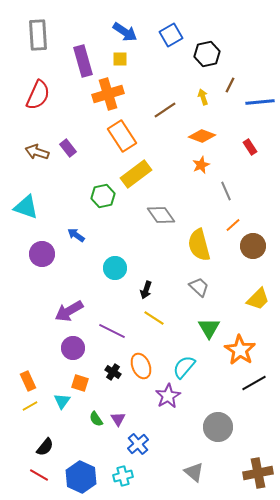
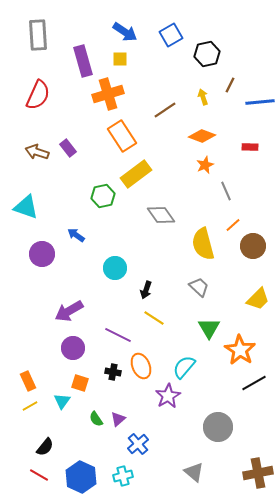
red rectangle at (250, 147): rotated 56 degrees counterclockwise
orange star at (201, 165): moved 4 px right
yellow semicircle at (199, 245): moved 4 px right, 1 px up
purple line at (112, 331): moved 6 px right, 4 px down
black cross at (113, 372): rotated 21 degrees counterclockwise
purple triangle at (118, 419): rotated 21 degrees clockwise
